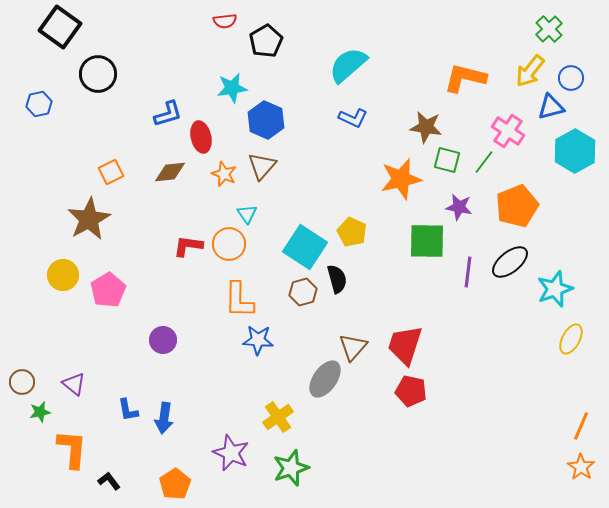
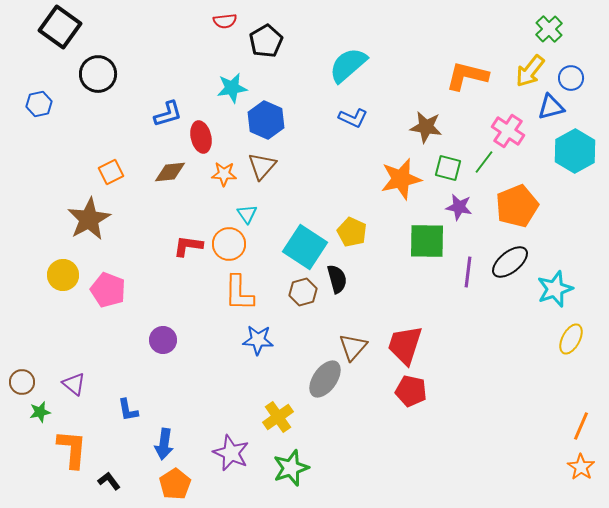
orange L-shape at (465, 78): moved 2 px right, 2 px up
green square at (447, 160): moved 1 px right, 8 px down
orange star at (224, 174): rotated 20 degrees counterclockwise
pink pentagon at (108, 290): rotated 20 degrees counterclockwise
orange L-shape at (239, 300): moved 7 px up
blue arrow at (164, 418): moved 26 px down
